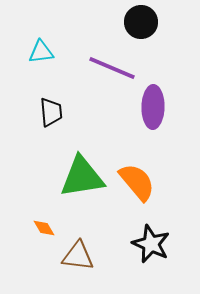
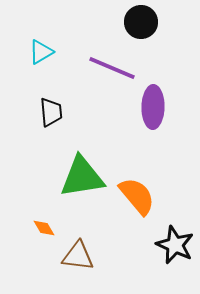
cyan triangle: rotated 24 degrees counterclockwise
orange semicircle: moved 14 px down
black star: moved 24 px right, 1 px down
